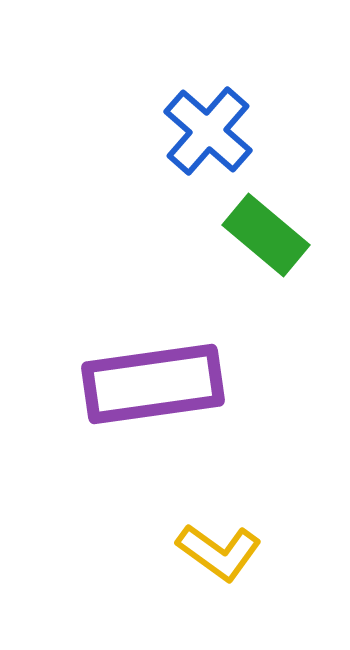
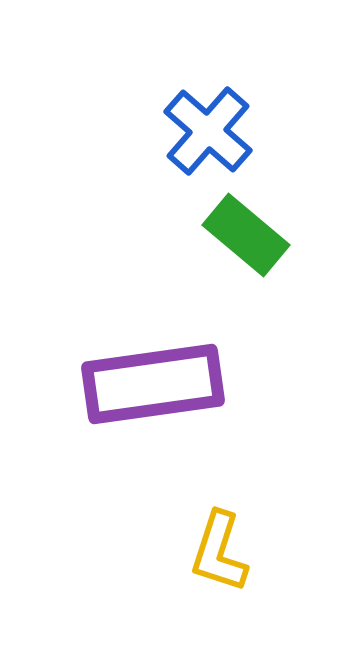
green rectangle: moved 20 px left
yellow L-shape: rotated 72 degrees clockwise
